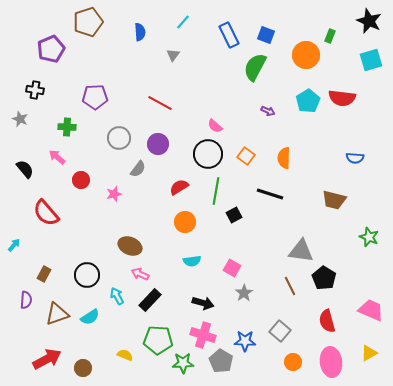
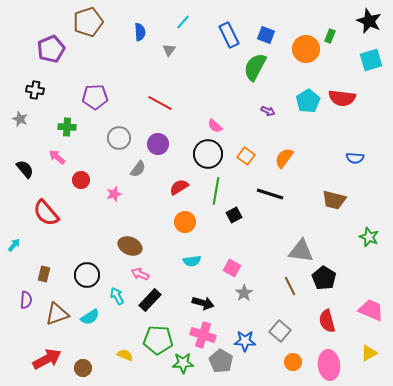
gray triangle at (173, 55): moved 4 px left, 5 px up
orange circle at (306, 55): moved 6 px up
orange semicircle at (284, 158): rotated 35 degrees clockwise
brown rectangle at (44, 274): rotated 14 degrees counterclockwise
pink ellipse at (331, 362): moved 2 px left, 3 px down
